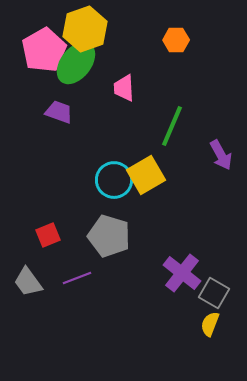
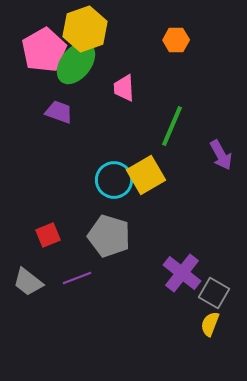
gray trapezoid: rotated 16 degrees counterclockwise
